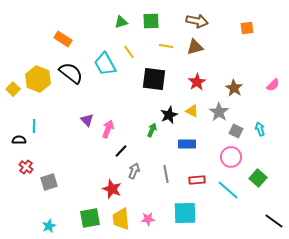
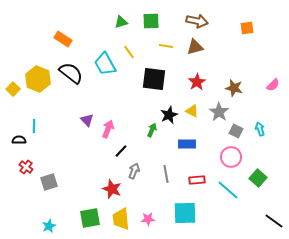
brown star at (234, 88): rotated 18 degrees counterclockwise
